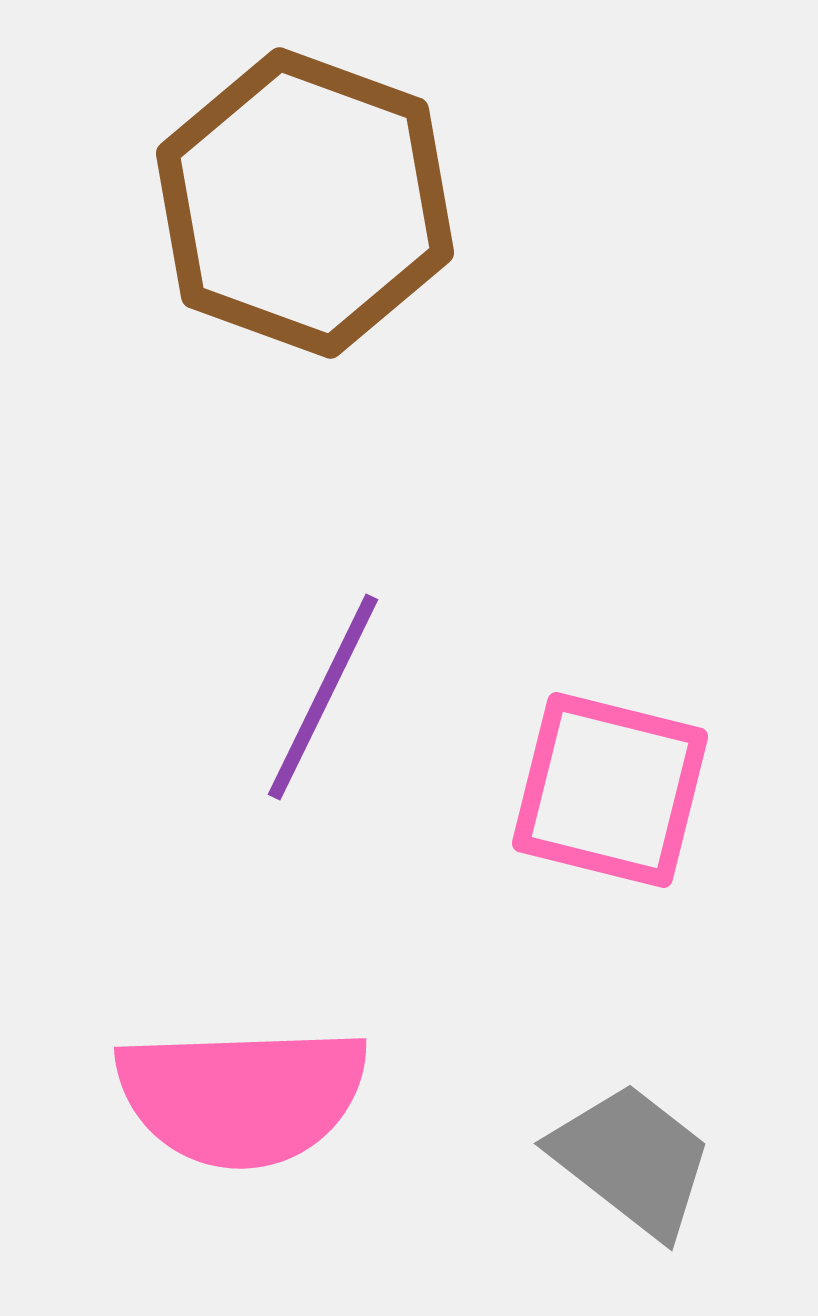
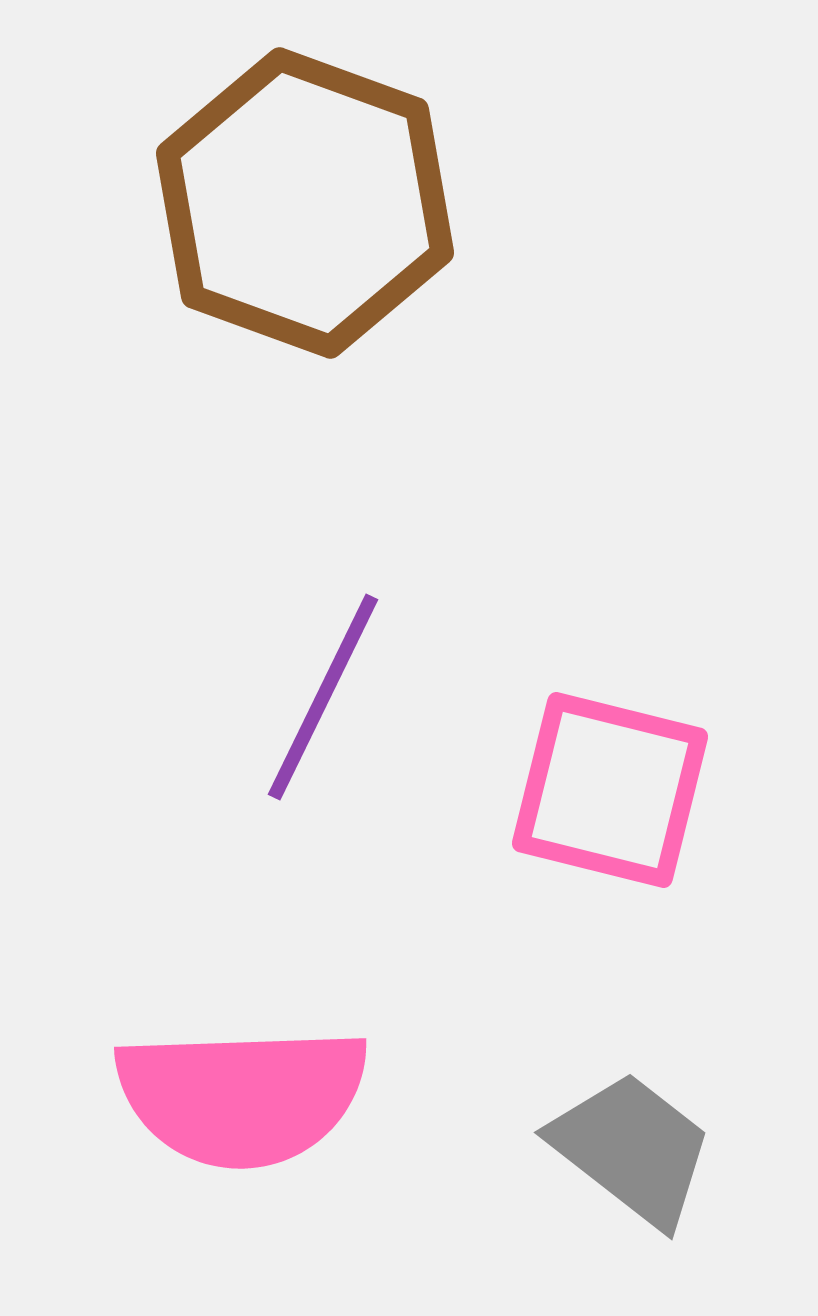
gray trapezoid: moved 11 px up
